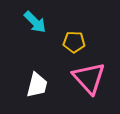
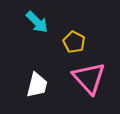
cyan arrow: moved 2 px right
yellow pentagon: rotated 25 degrees clockwise
